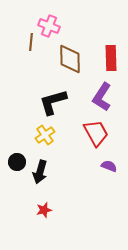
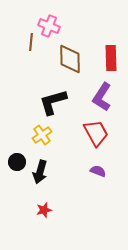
yellow cross: moved 3 px left
purple semicircle: moved 11 px left, 5 px down
